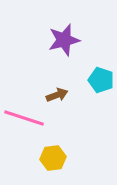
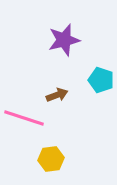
yellow hexagon: moved 2 px left, 1 px down
